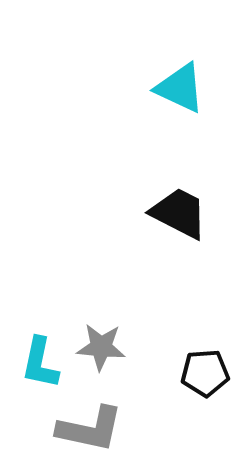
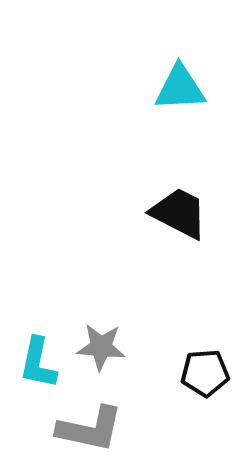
cyan triangle: rotated 28 degrees counterclockwise
cyan L-shape: moved 2 px left
